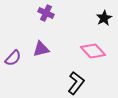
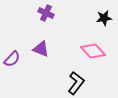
black star: rotated 21 degrees clockwise
purple triangle: rotated 36 degrees clockwise
purple semicircle: moved 1 px left, 1 px down
